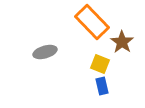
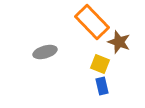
brown star: moved 3 px left; rotated 15 degrees counterclockwise
